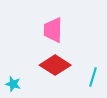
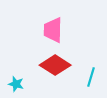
cyan line: moved 2 px left
cyan star: moved 3 px right
